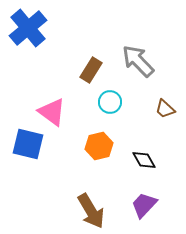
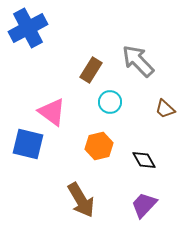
blue cross: rotated 12 degrees clockwise
brown arrow: moved 10 px left, 11 px up
